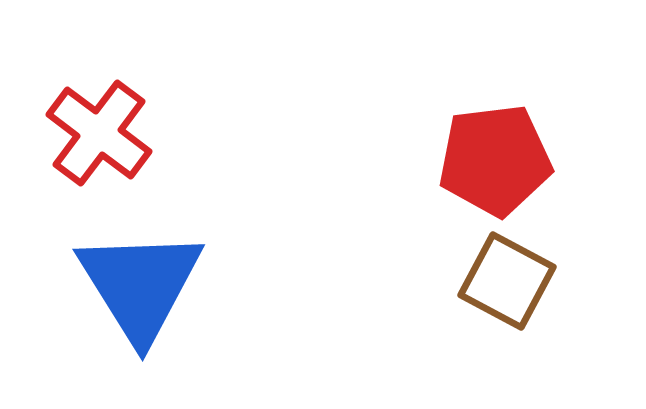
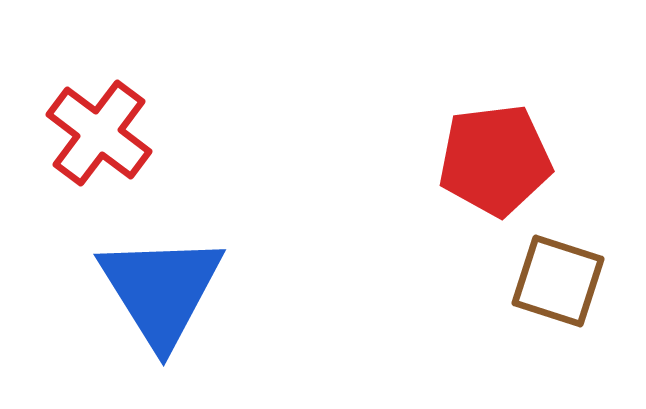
brown square: moved 51 px right; rotated 10 degrees counterclockwise
blue triangle: moved 21 px right, 5 px down
